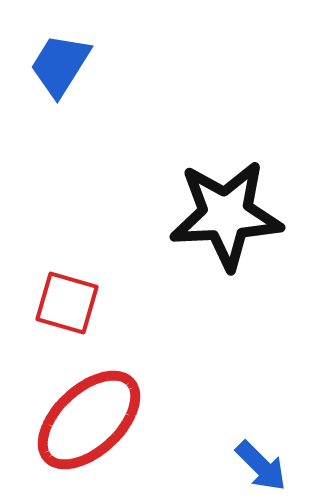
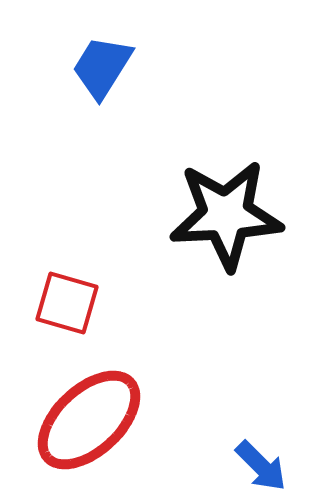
blue trapezoid: moved 42 px right, 2 px down
